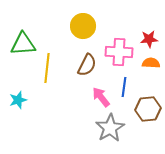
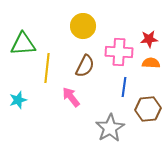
brown semicircle: moved 2 px left, 1 px down
pink arrow: moved 30 px left
